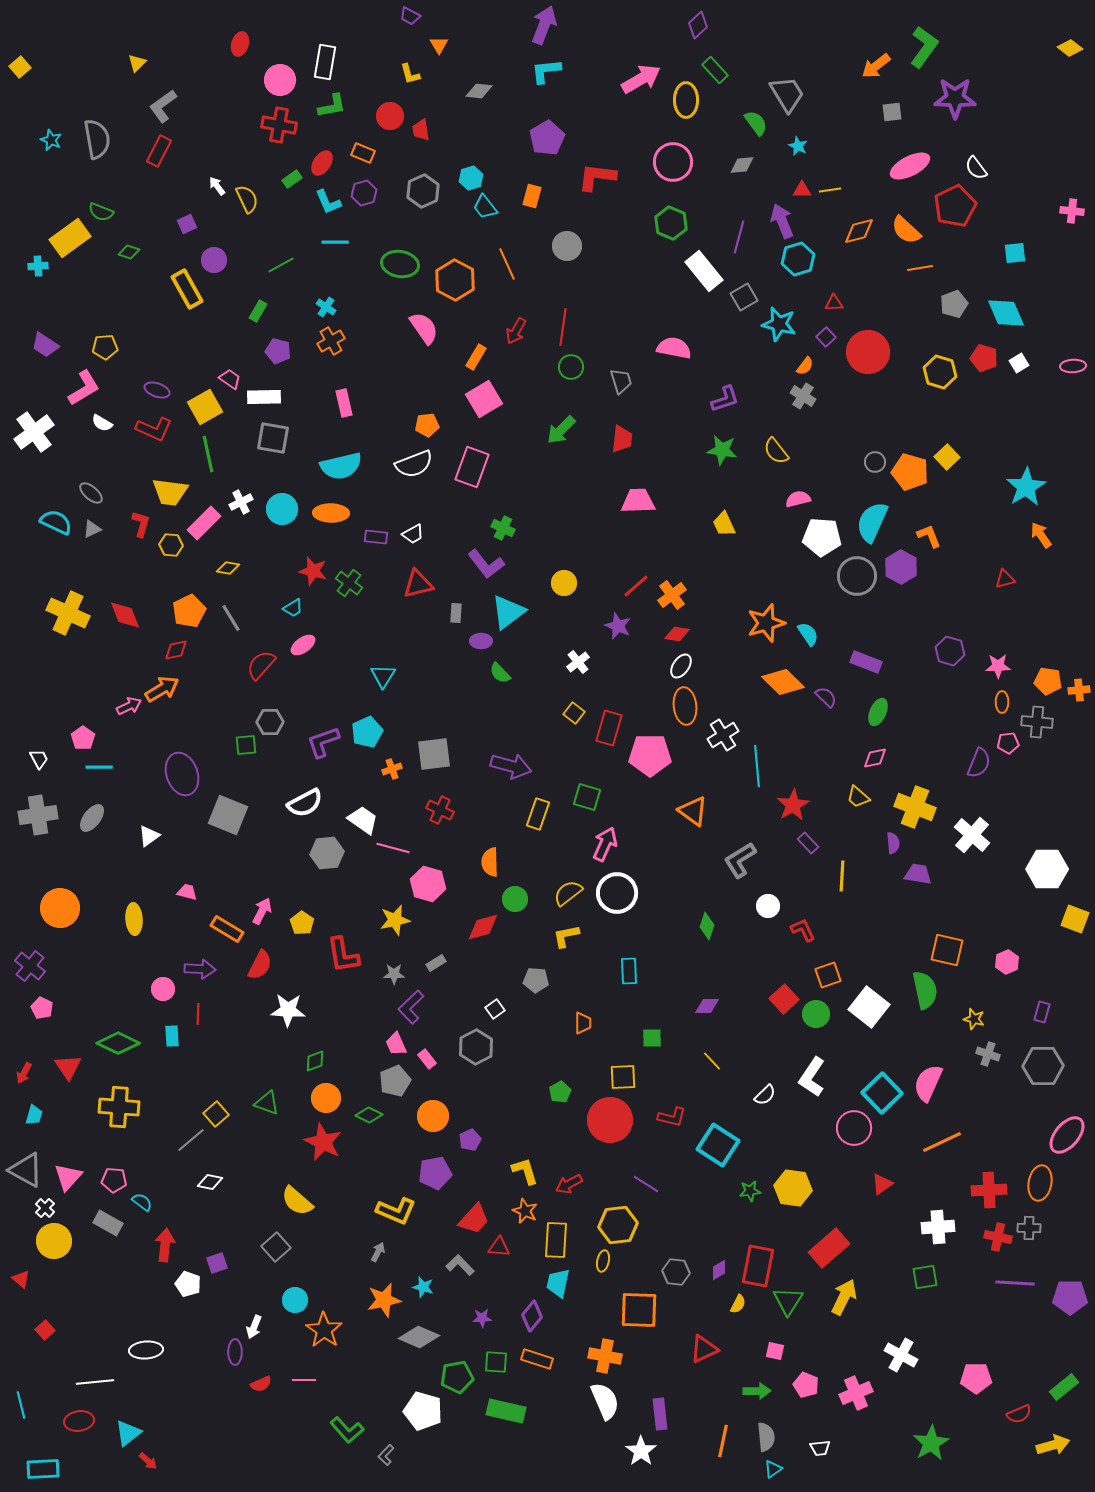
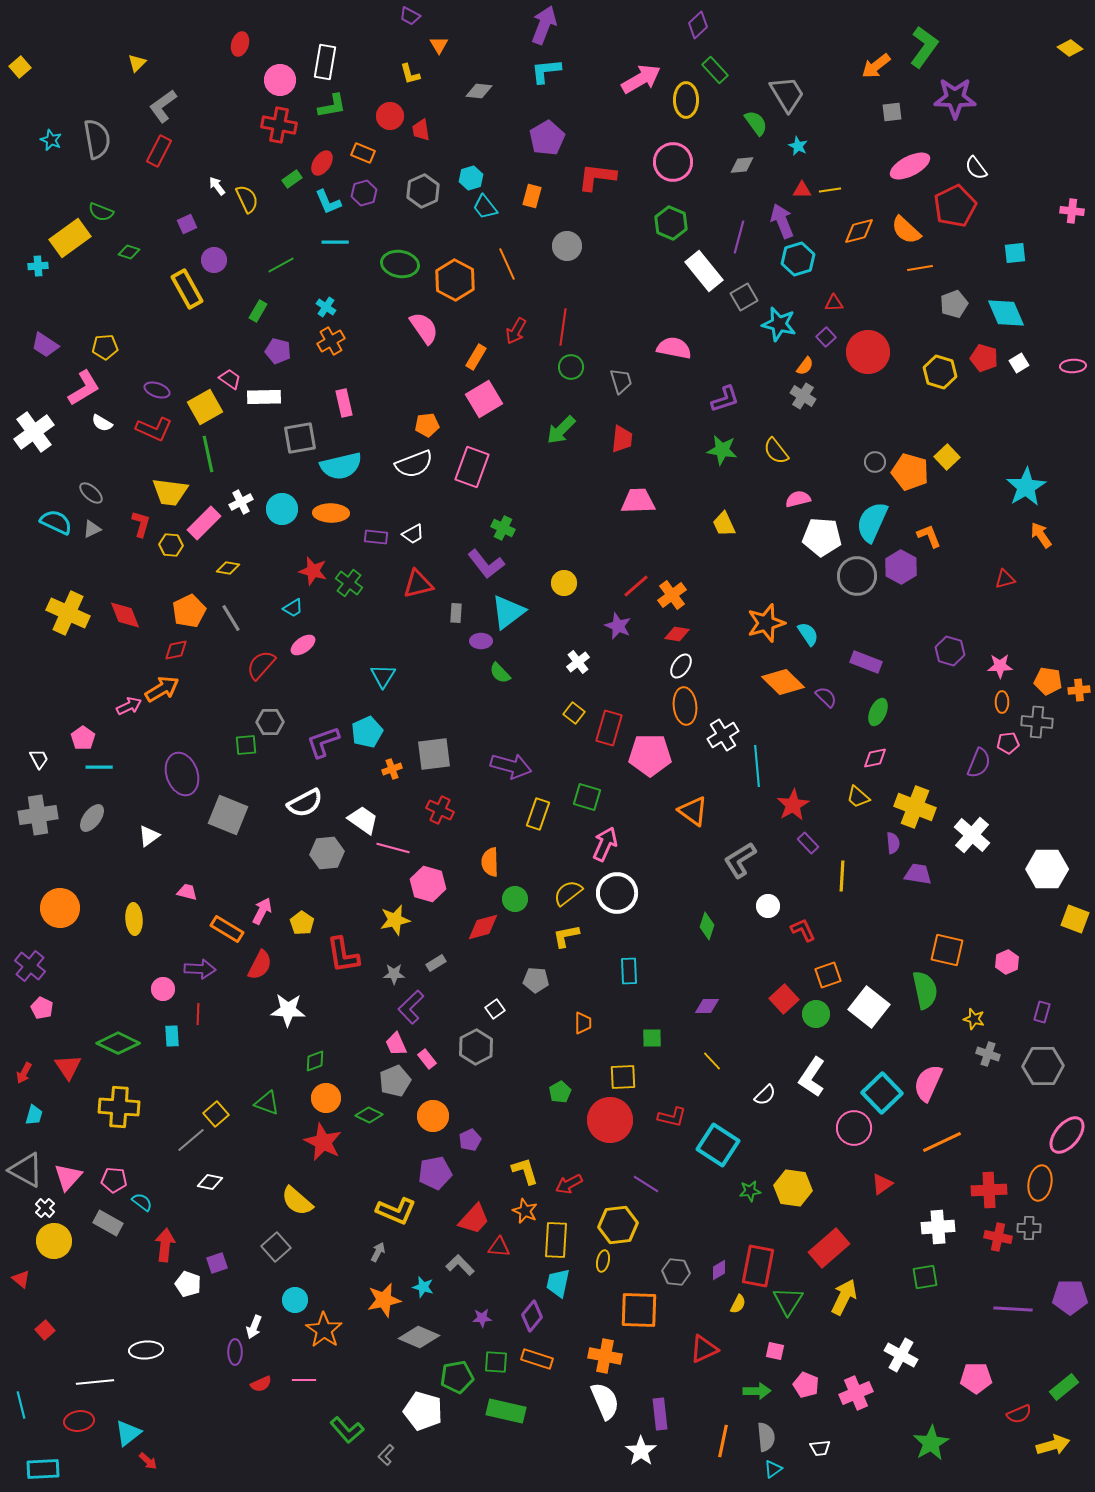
gray square at (273, 438): moved 27 px right; rotated 20 degrees counterclockwise
pink star at (998, 666): moved 2 px right
purple line at (1015, 1283): moved 2 px left, 26 px down
